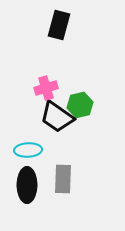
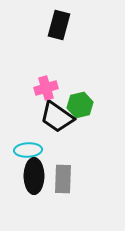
black ellipse: moved 7 px right, 9 px up
